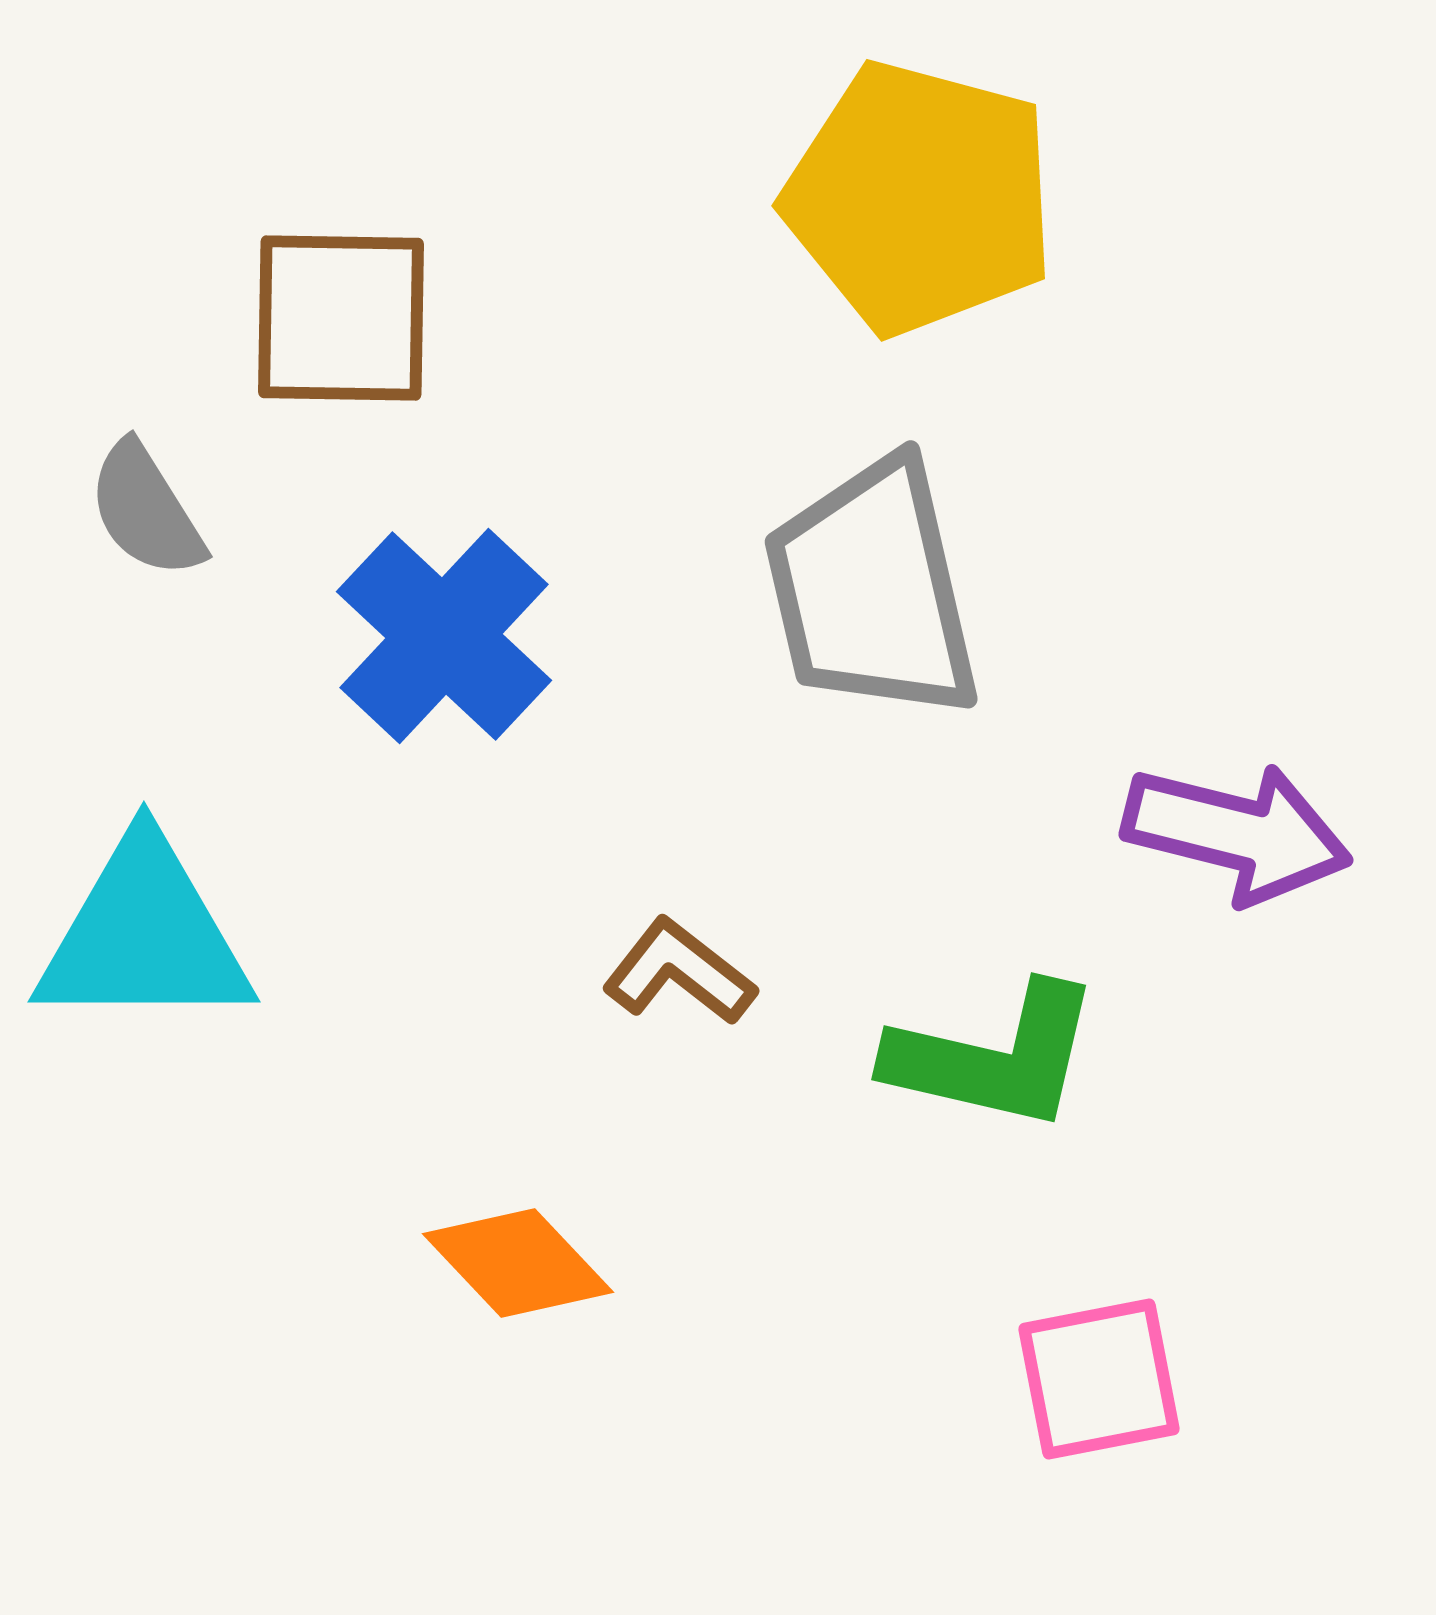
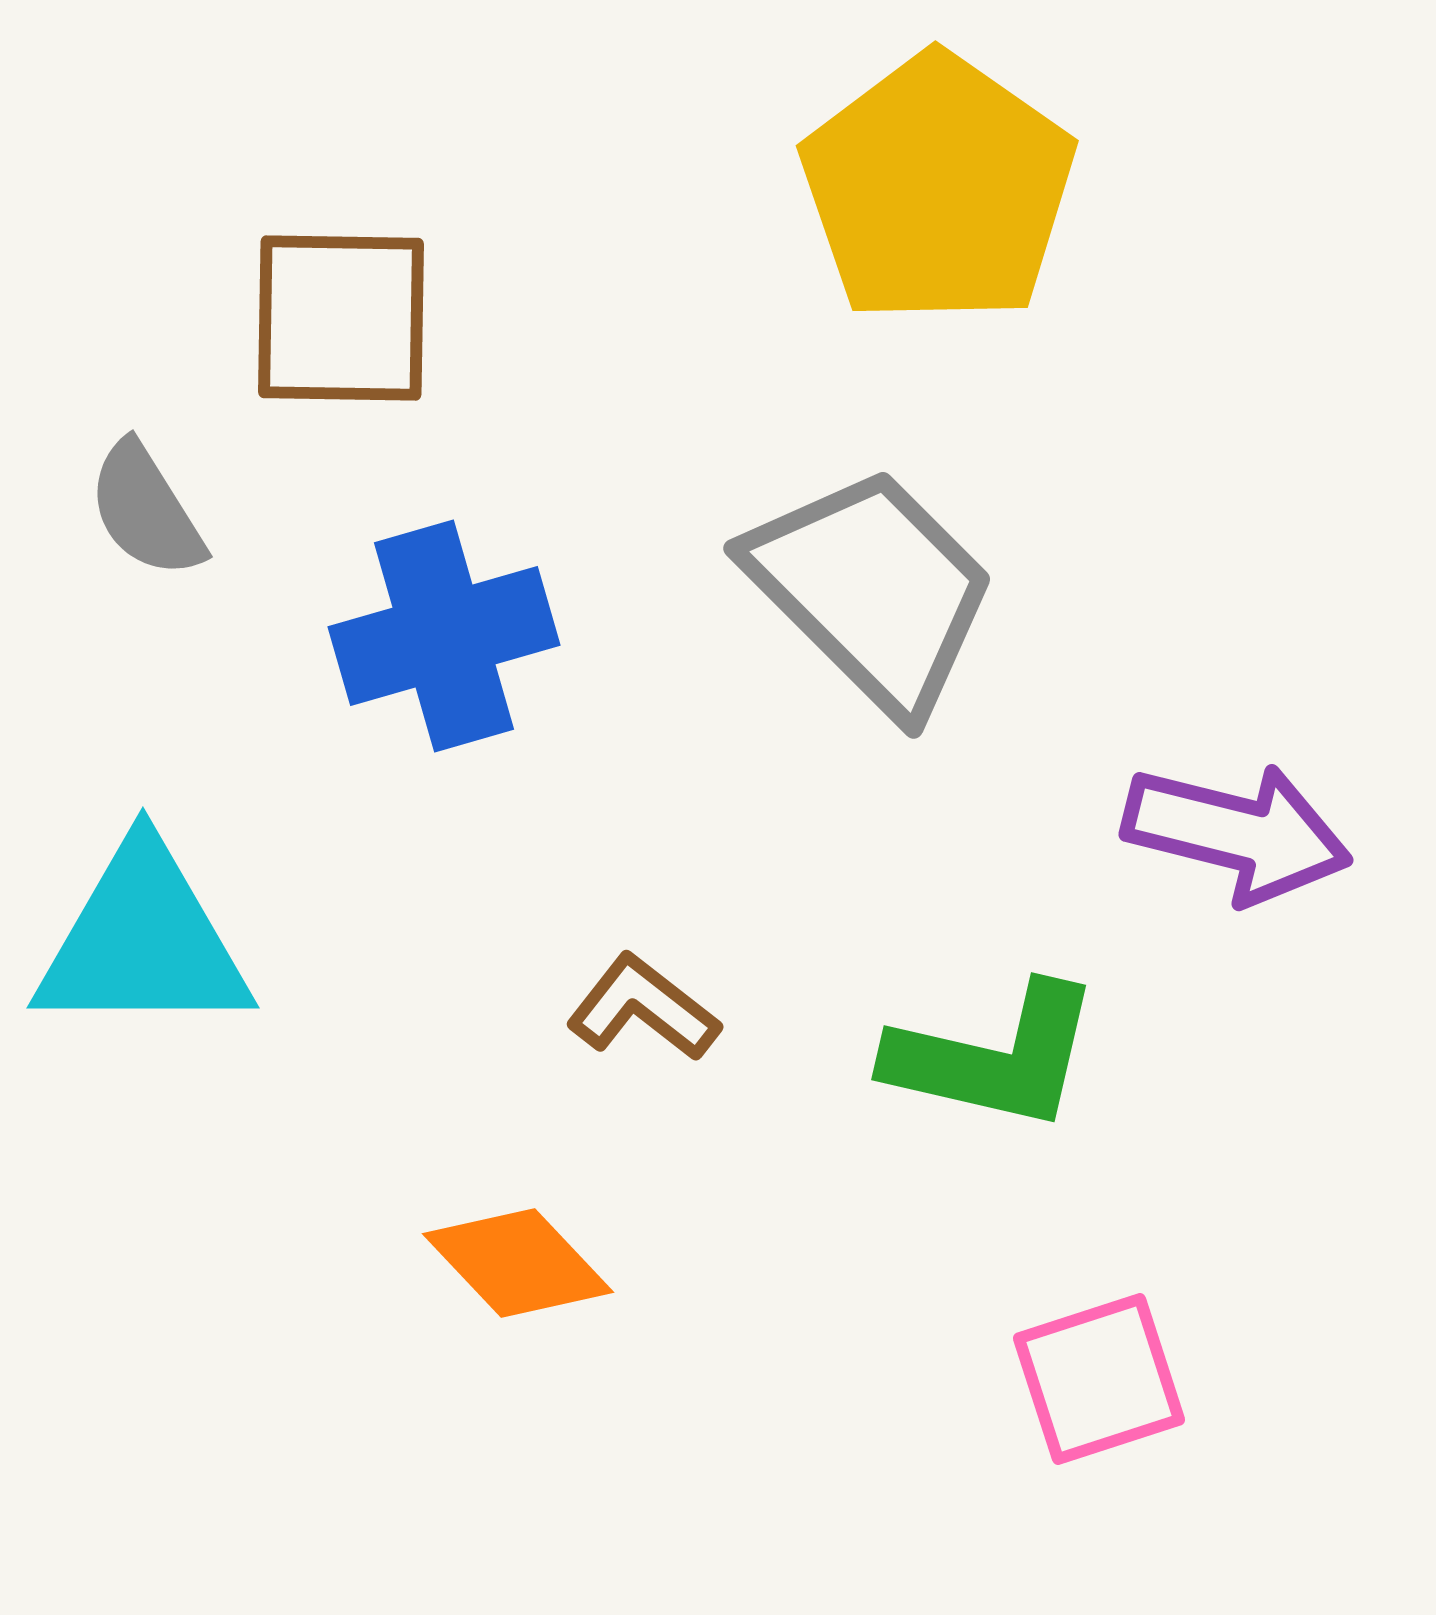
yellow pentagon: moved 18 px right, 9 px up; rotated 20 degrees clockwise
gray trapezoid: rotated 148 degrees clockwise
blue cross: rotated 31 degrees clockwise
cyan triangle: moved 1 px left, 6 px down
brown L-shape: moved 36 px left, 36 px down
pink square: rotated 7 degrees counterclockwise
